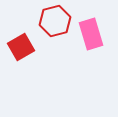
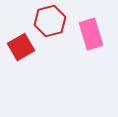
red hexagon: moved 5 px left
